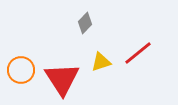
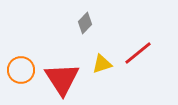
yellow triangle: moved 1 px right, 2 px down
